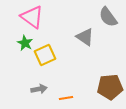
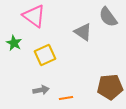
pink triangle: moved 2 px right, 1 px up
gray triangle: moved 2 px left, 5 px up
green star: moved 11 px left
gray arrow: moved 2 px right, 1 px down
